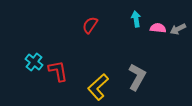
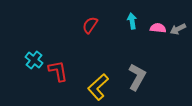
cyan arrow: moved 4 px left, 2 px down
cyan cross: moved 2 px up
